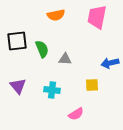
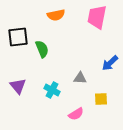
black square: moved 1 px right, 4 px up
gray triangle: moved 15 px right, 19 px down
blue arrow: rotated 30 degrees counterclockwise
yellow square: moved 9 px right, 14 px down
cyan cross: rotated 21 degrees clockwise
